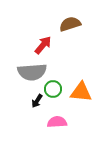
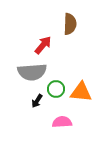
brown semicircle: rotated 110 degrees clockwise
green circle: moved 3 px right
pink semicircle: moved 5 px right
